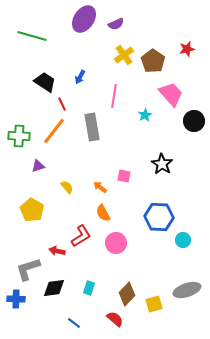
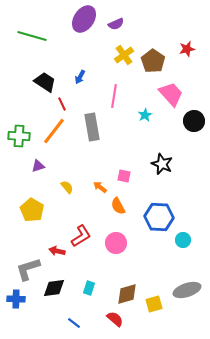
black star: rotated 10 degrees counterclockwise
orange semicircle: moved 15 px right, 7 px up
brown diamond: rotated 30 degrees clockwise
